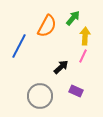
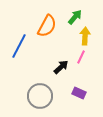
green arrow: moved 2 px right, 1 px up
pink line: moved 2 px left, 1 px down
purple rectangle: moved 3 px right, 2 px down
